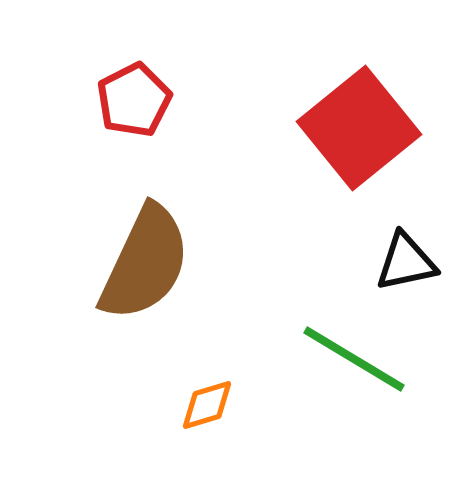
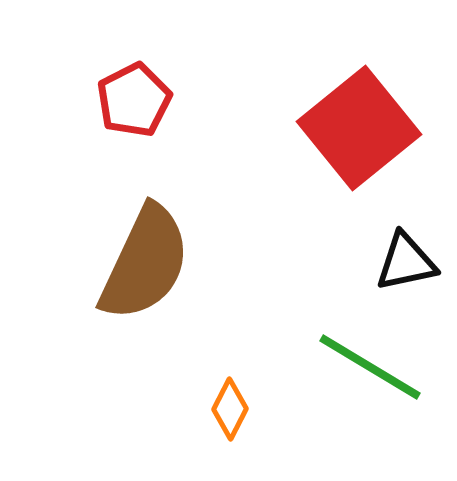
green line: moved 16 px right, 8 px down
orange diamond: moved 23 px right, 4 px down; rotated 46 degrees counterclockwise
